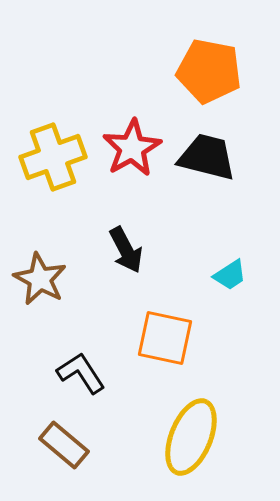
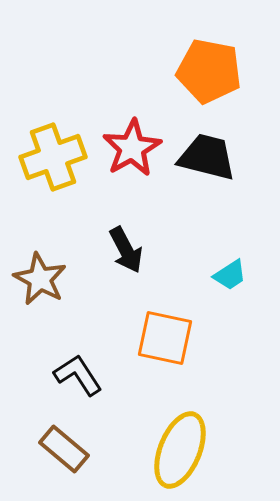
black L-shape: moved 3 px left, 2 px down
yellow ellipse: moved 11 px left, 13 px down
brown rectangle: moved 4 px down
